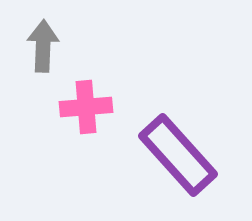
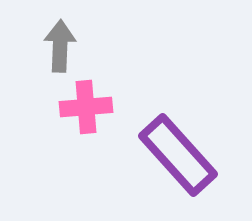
gray arrow: moved 17 px right
